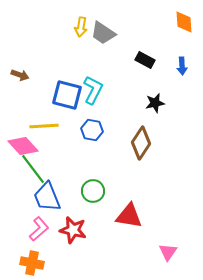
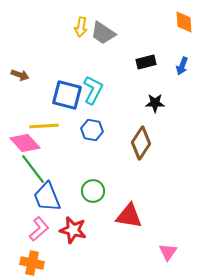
black rectangle: moved 1 px right, 2 px down; rotated 42 degrees counterclockwise
blue arrow: rotated 24 degrees clockwise
black star: rotated 12 degrees clockwise
pink diamond: moved 2 px right, 3 px up
